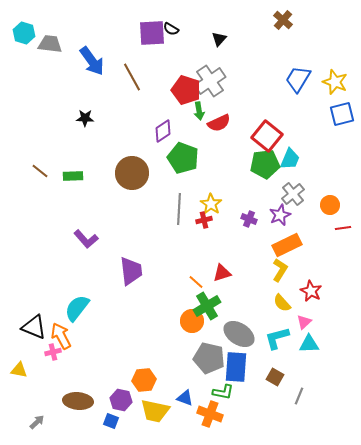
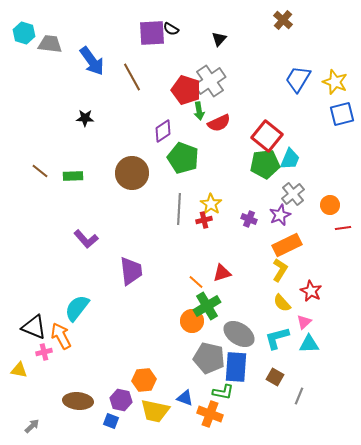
pink cross at (53, 352): moved 9 px left
gray arrow at (37, 422): moved 5 px left, 4 px down
